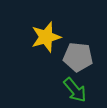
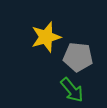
green arrow: moved 3 px left
